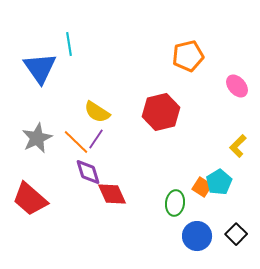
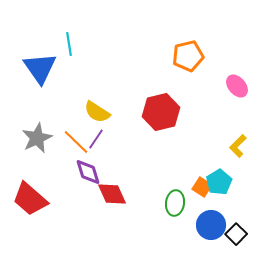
blue circle: moved 14 px right, 11 px up
